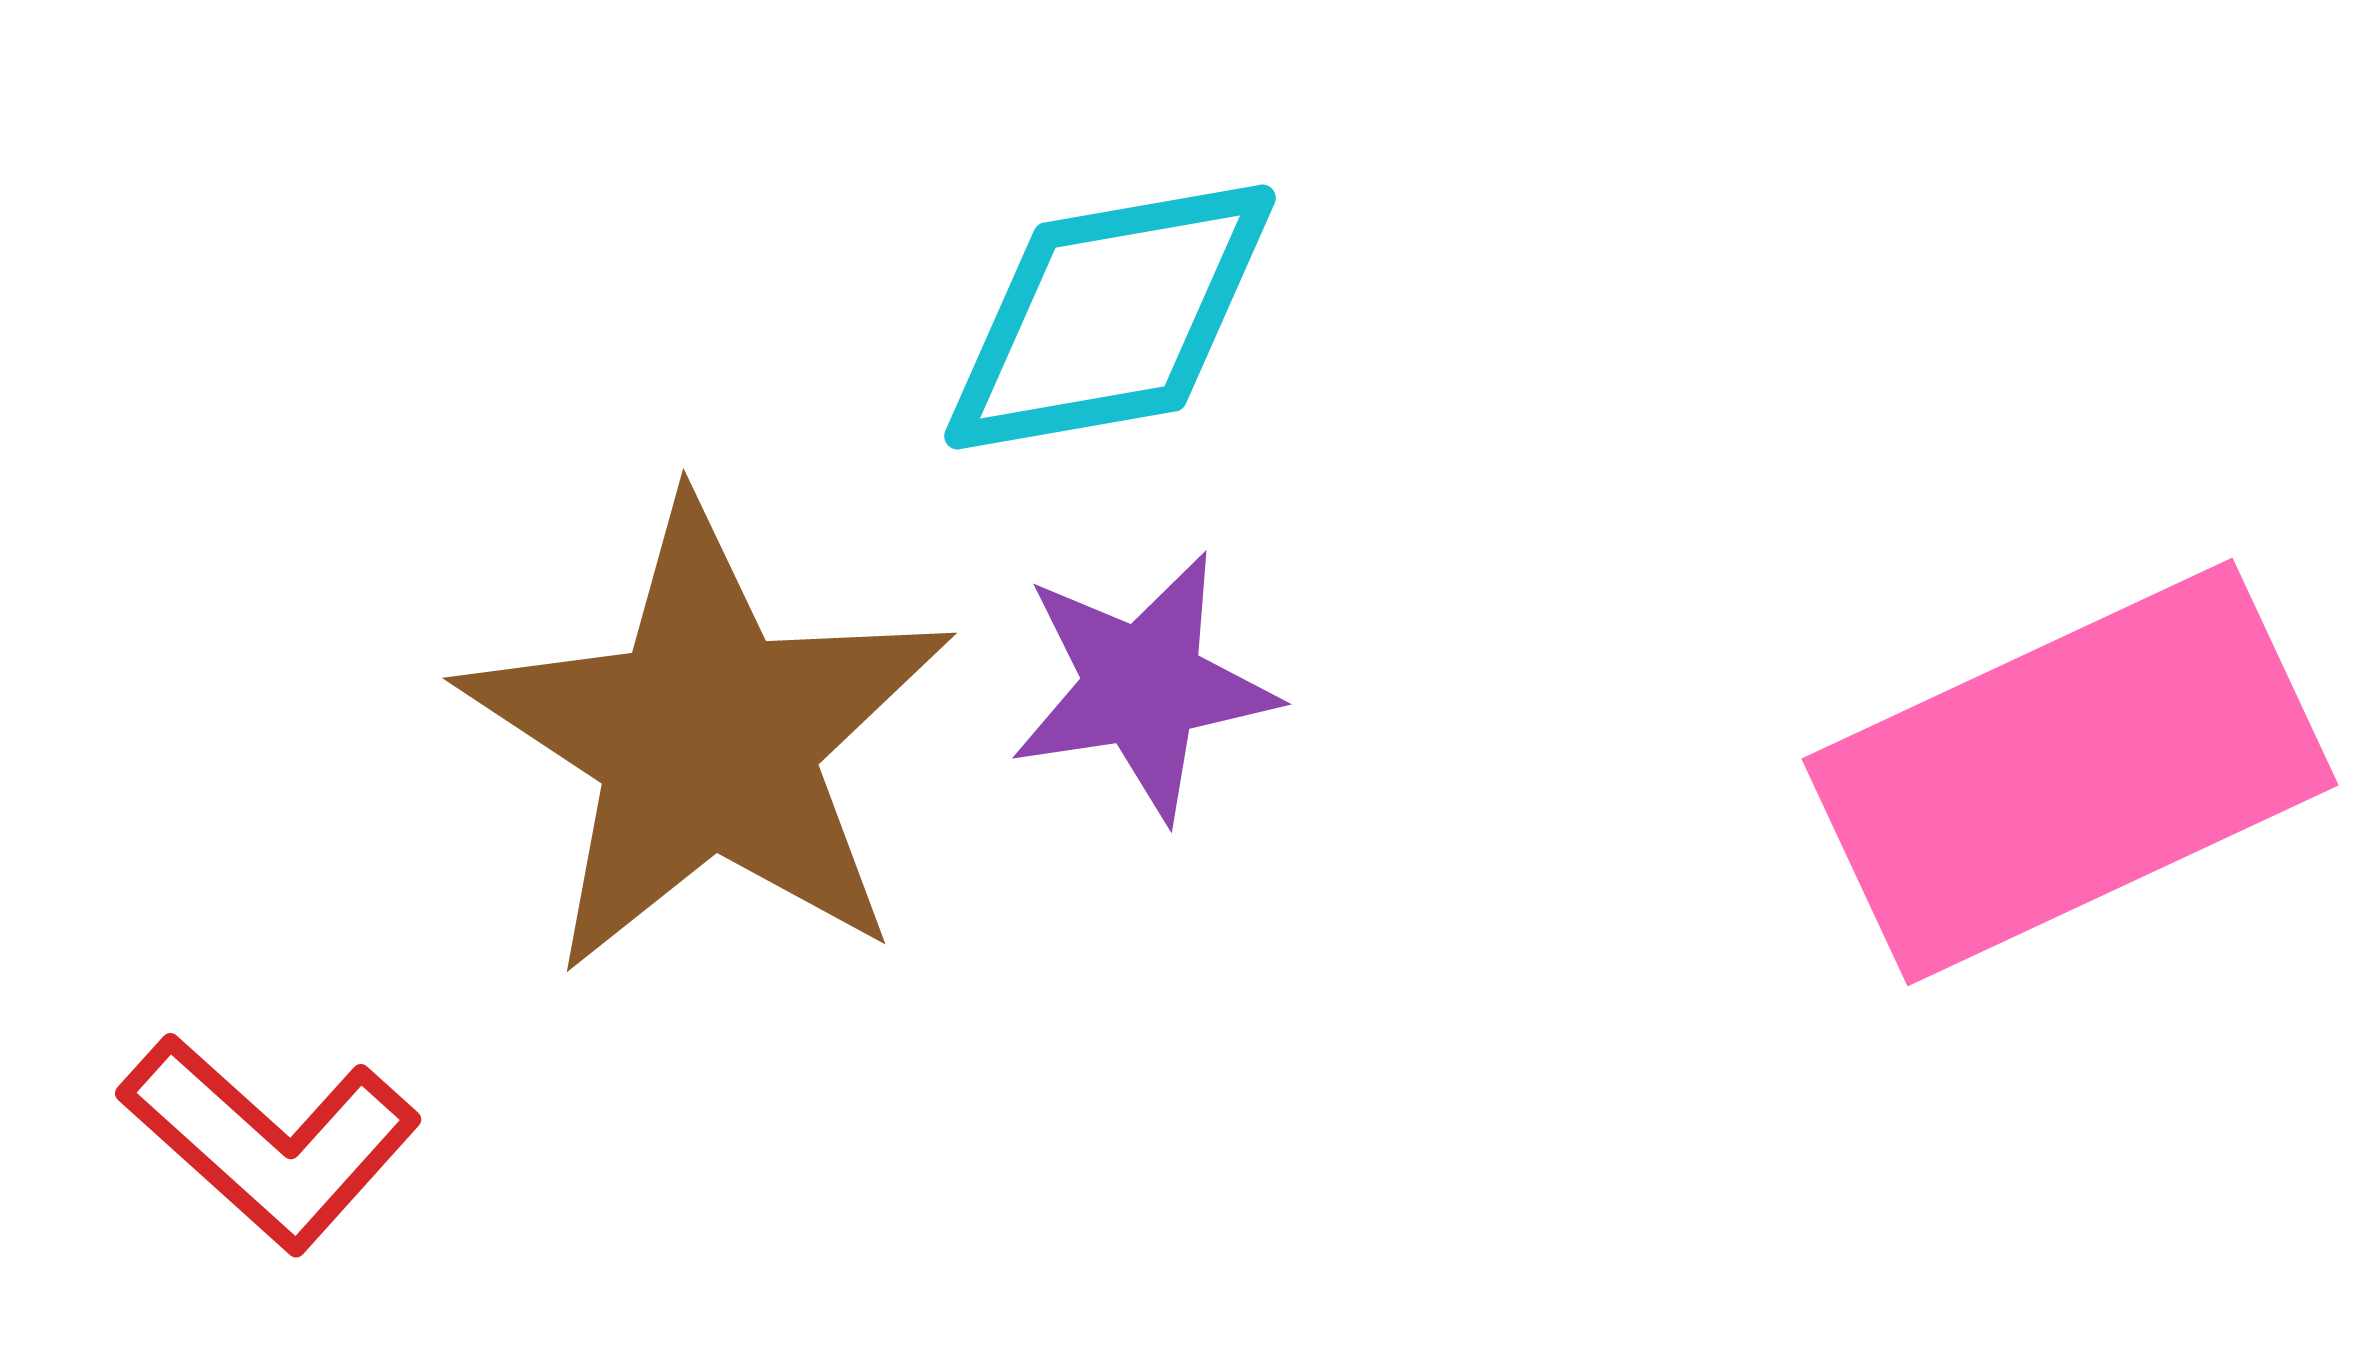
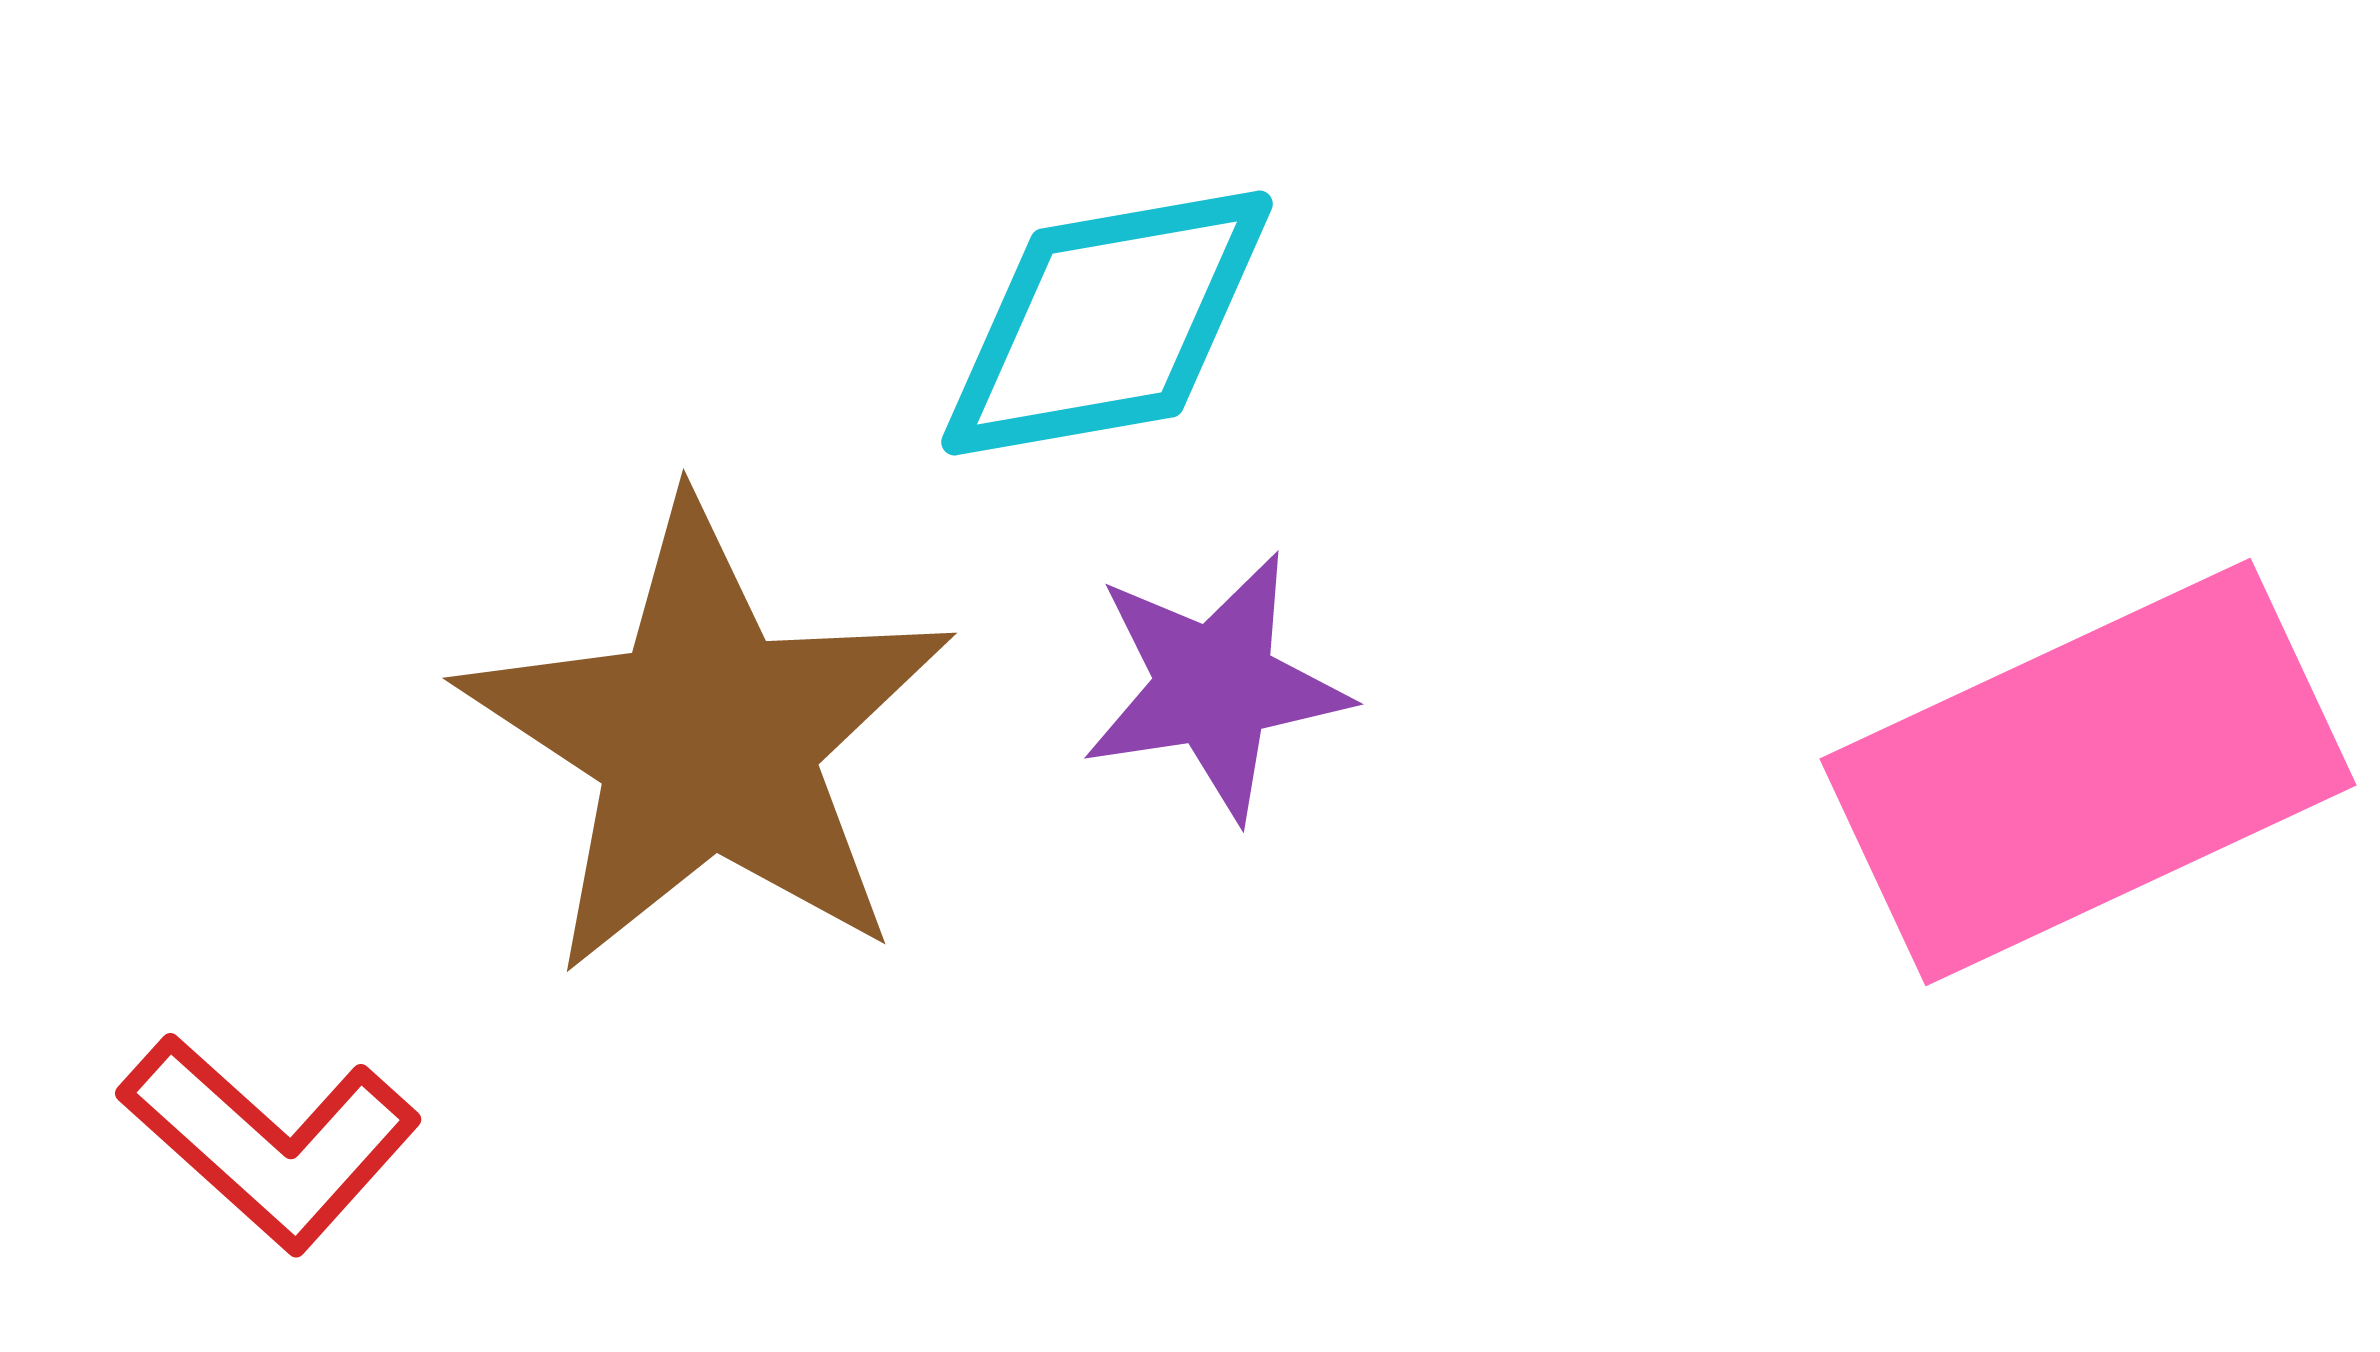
cyan diamond: moved 3 px left, 6 px down
purple star: moved 72 px right
pink rectangle: moved 18 px right
